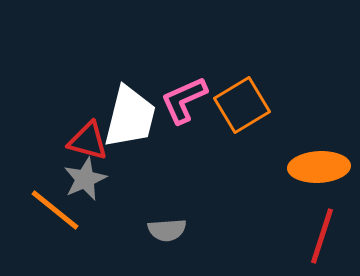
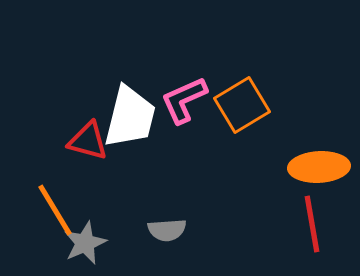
gray star: moved 64 px down
orange line: rotated 20 degrees clockwise
red line: moved 10 px left, 12 px up; rotated 28 degrees counterclockwise
